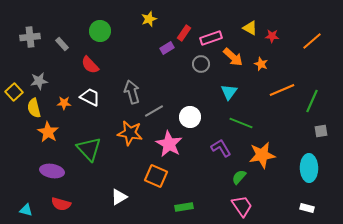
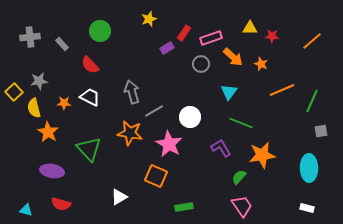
yellow triangle at (250, 28): rotated 28 degrees counterclockwise
